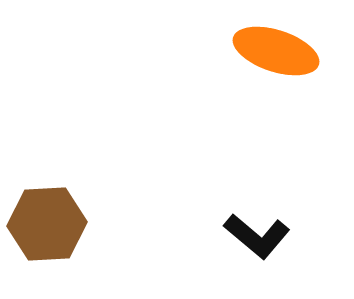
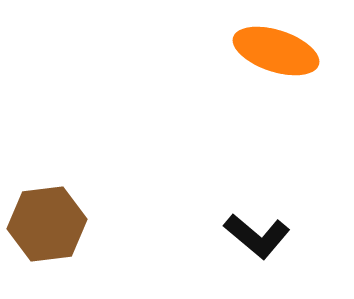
brown hexagon: rotated 4 degrees counterclockwise
